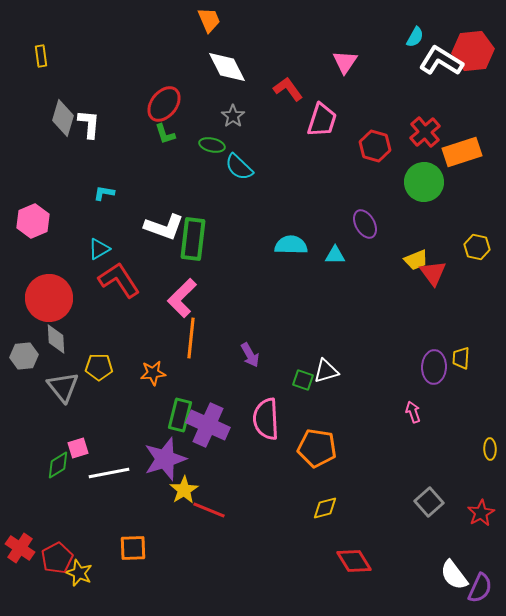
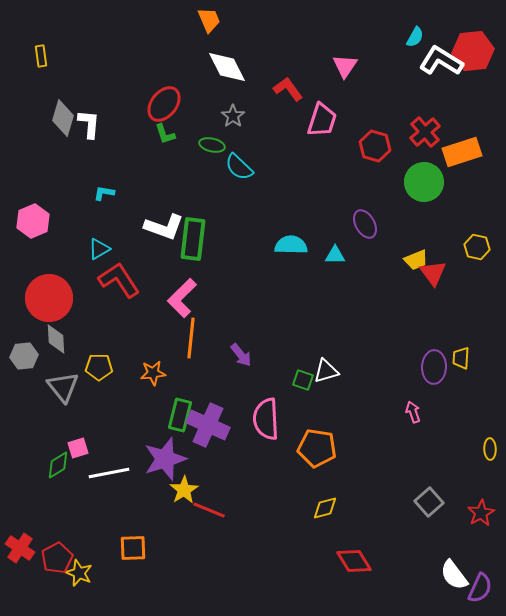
pink triangle at (345, 62): moved 4 px down
purple arrow at (250, 355): moved 9 px left; rotated 10 degrees counterclockwise
